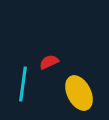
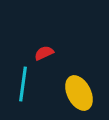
red semicircle: moved 5 px left, 9 px up
